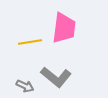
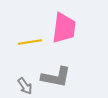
gray L-shape: rotated 28 degrees counterclockwise
gray arrow: rotated 30 degrees clockwise
